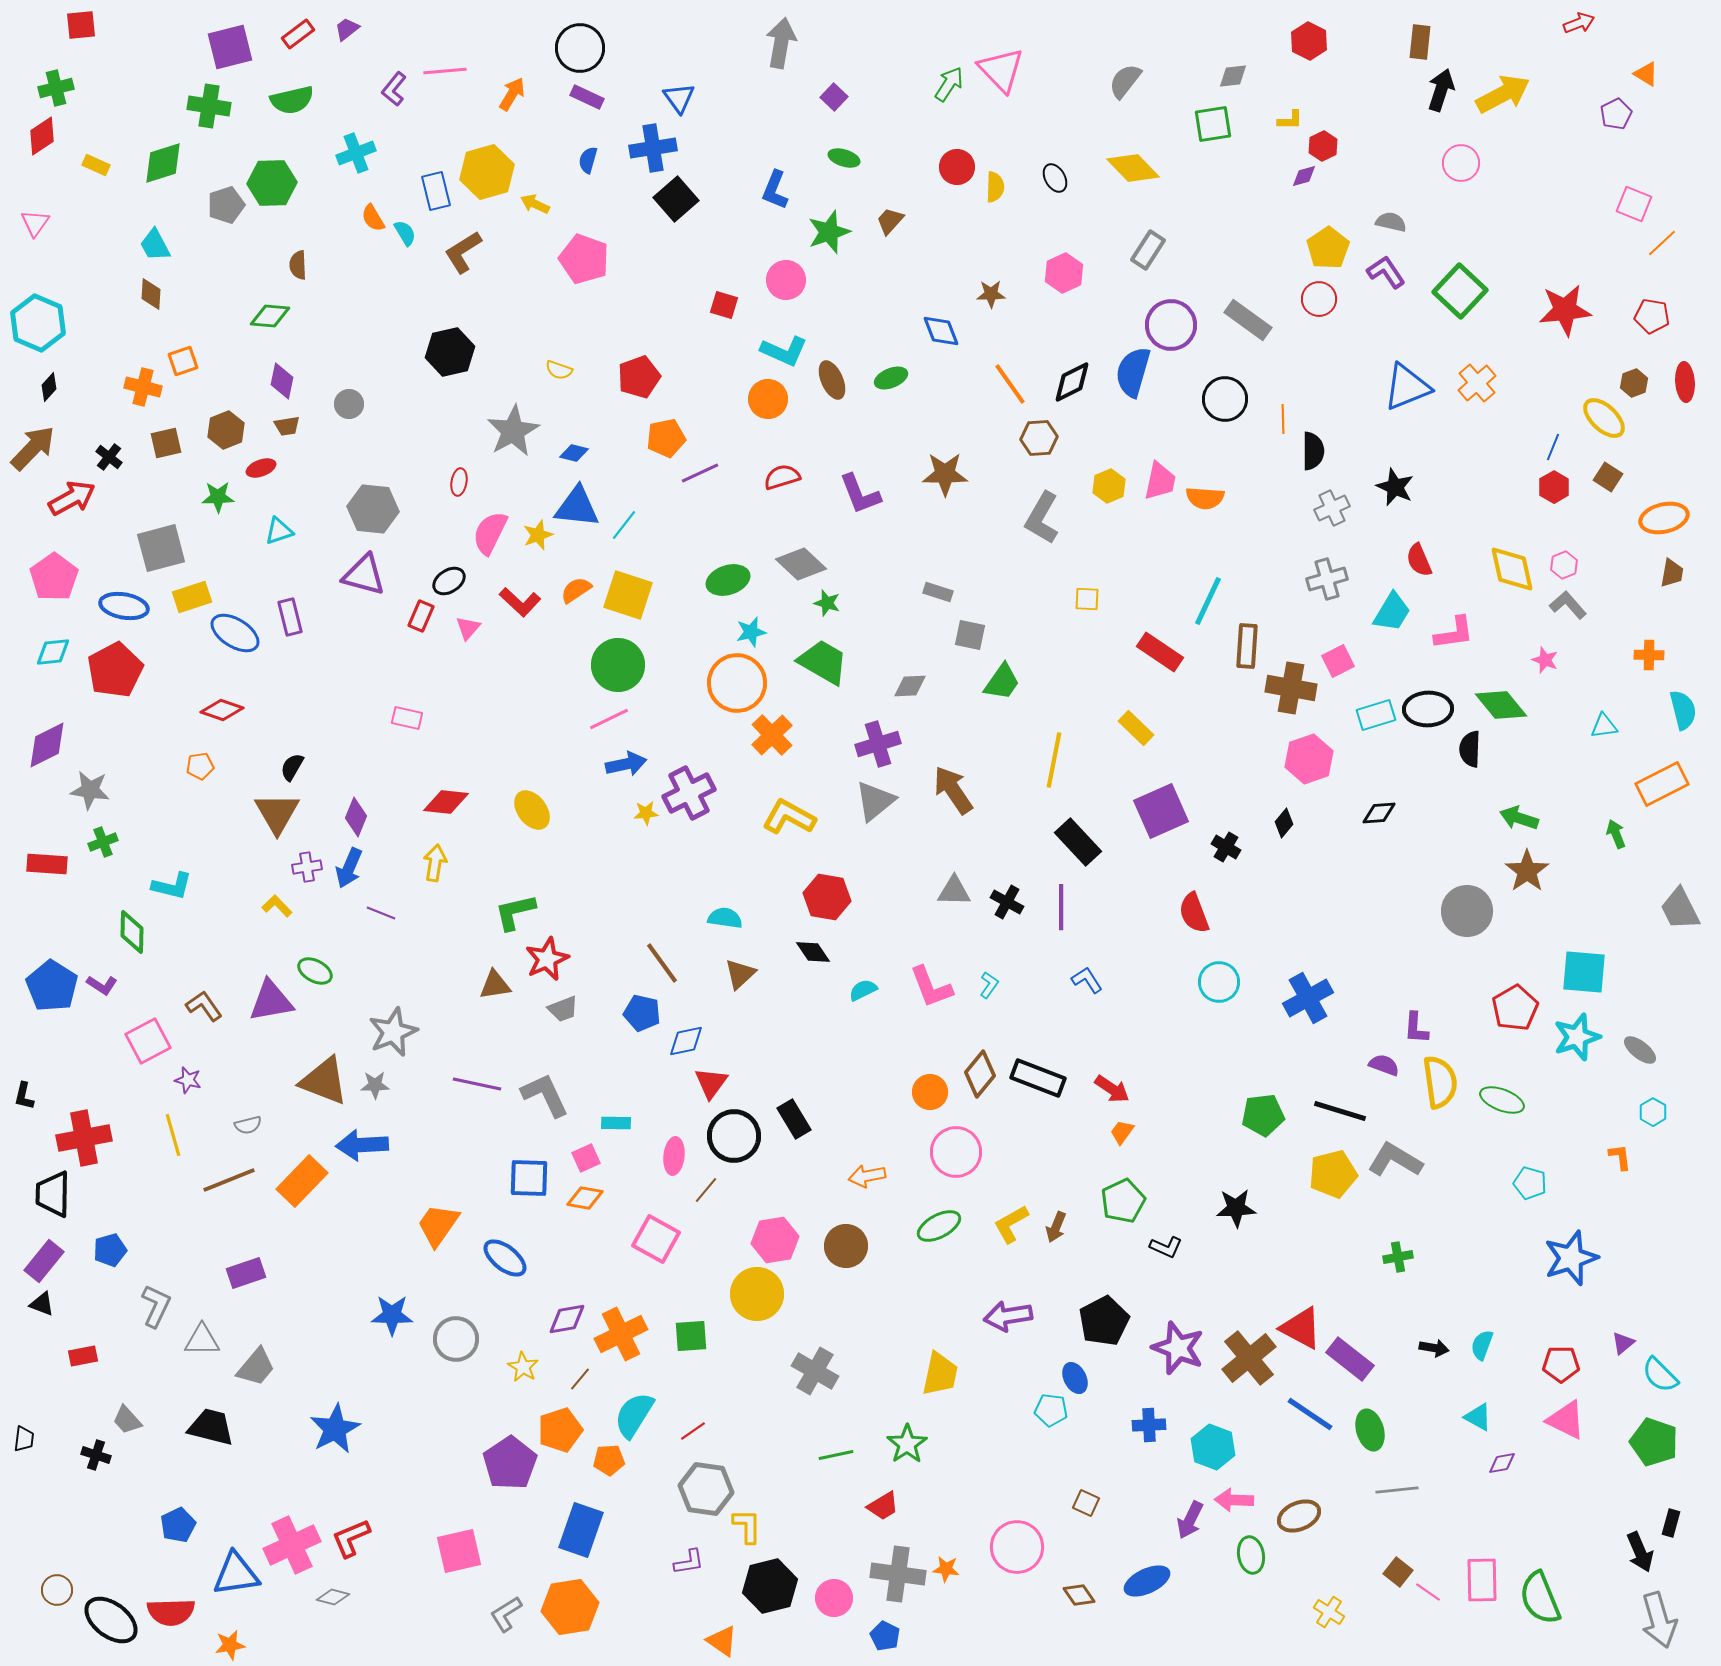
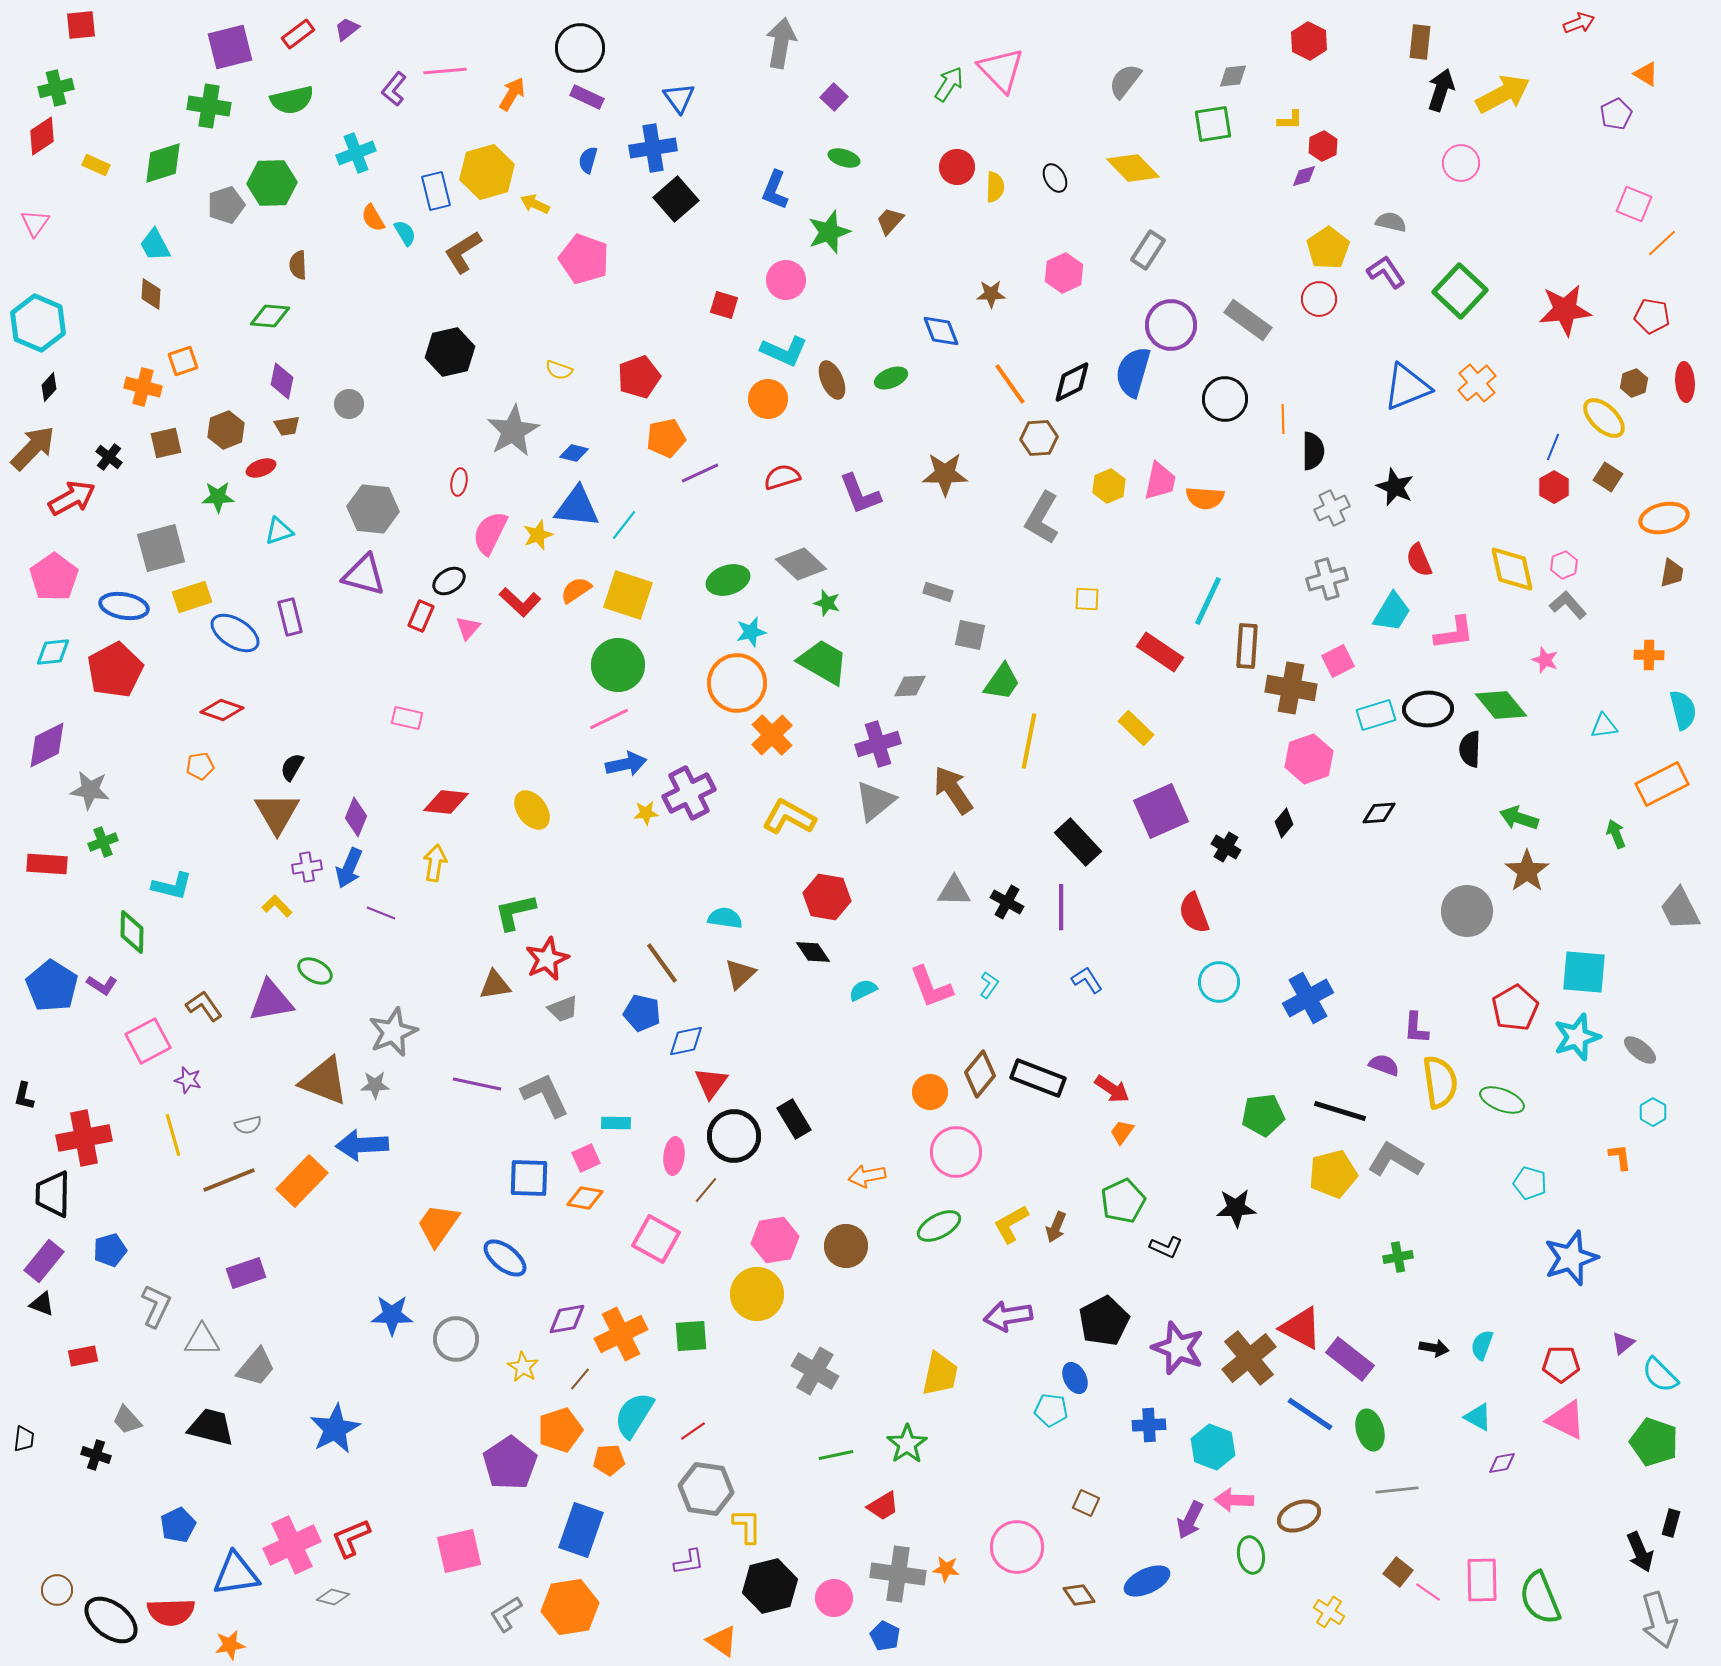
yellow line at (1054, 760): moved 25 px left, 19 px up
